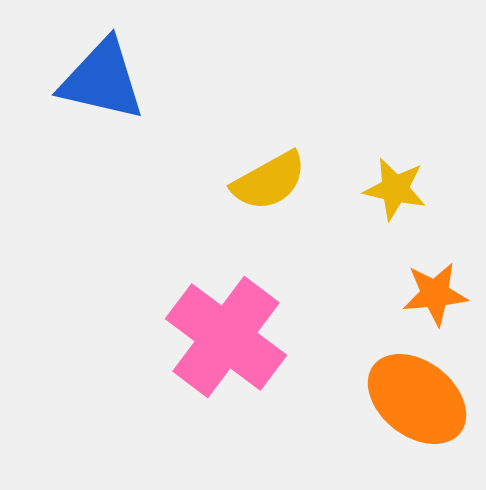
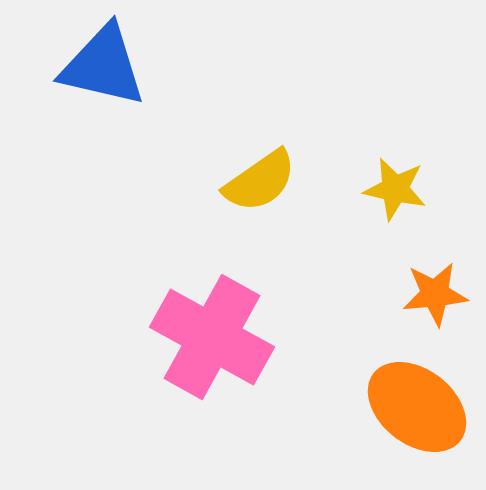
blue triangle: moved 1 px right, 14 px up
yellow semicircle: moved 9 px left; rotated 6 degrees counterclockwise
pink cross: moved 14 px left; rotated 8 degrees counterclockwise
orange ellipse: moved 8 px down
